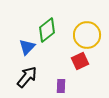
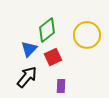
blue triangle: moved 2 px right, 2 px down
red square: moved 27 px left, 4 px up
